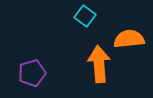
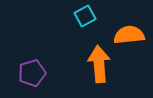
cyan square: rotated 25 degrees clockwise
orange semicircle: moved 4 px up
